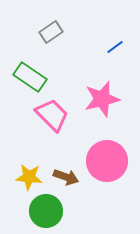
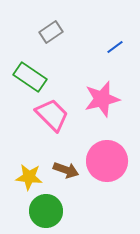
brown arrow: moved 7 px up
